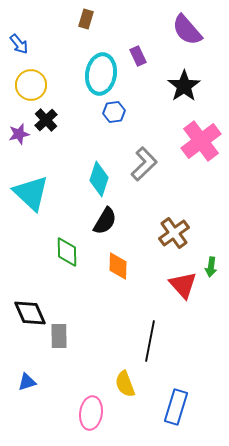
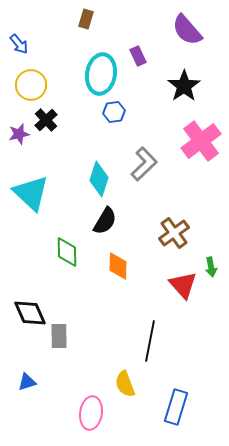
green arrow: rotated 18 degrees counterclockwise
